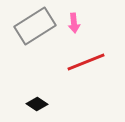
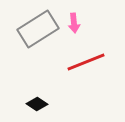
gray rectangle: moved 3 px right, 3 px down
